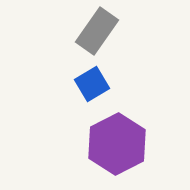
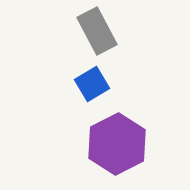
gray rectangle: rotated 63 degrees counterclockwise
